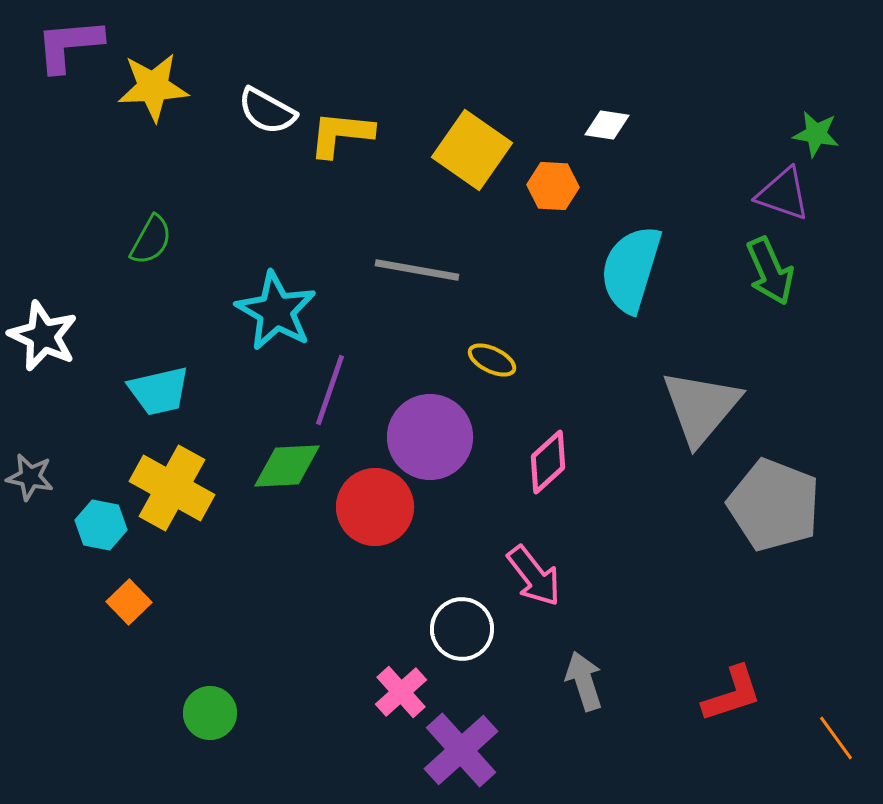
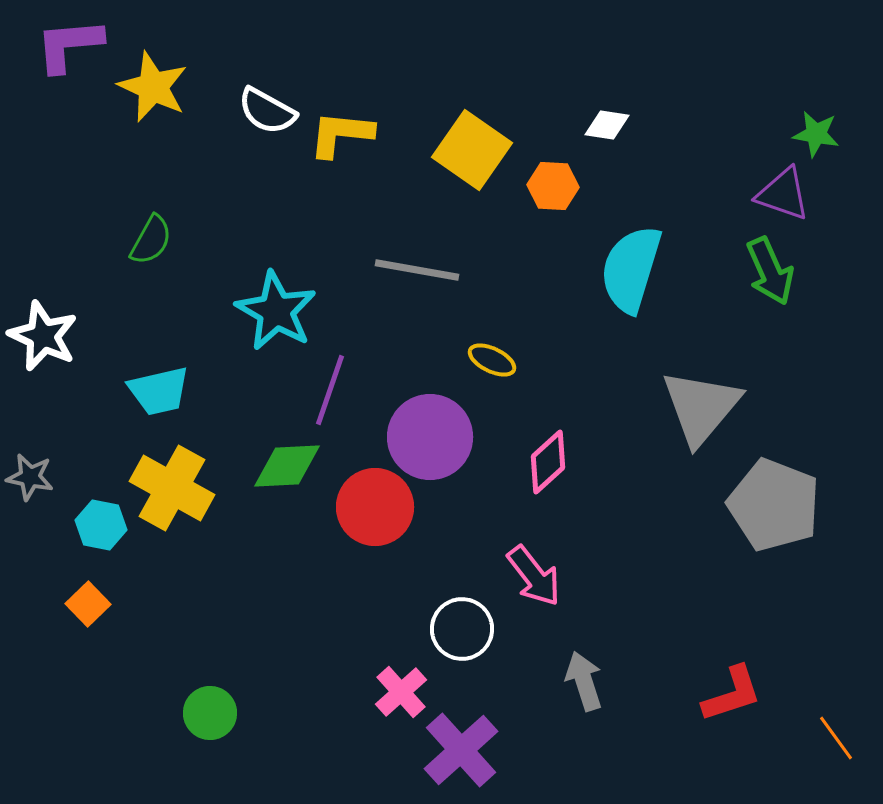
yellow star: rotated 28 degrees clockwise
orange square: moved 41 px left, 2 px down
